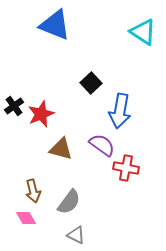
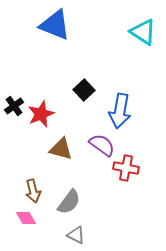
black square: moved 7 px left, 7 px down
